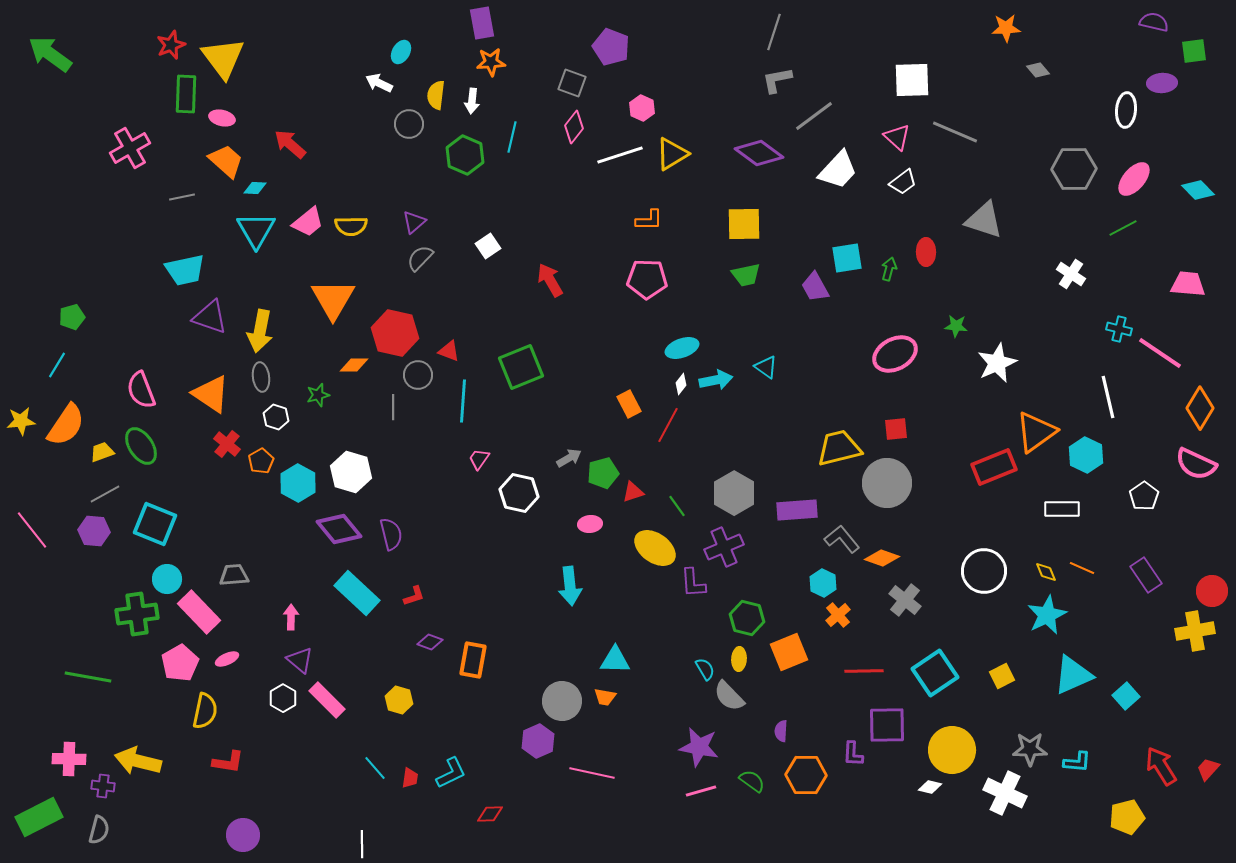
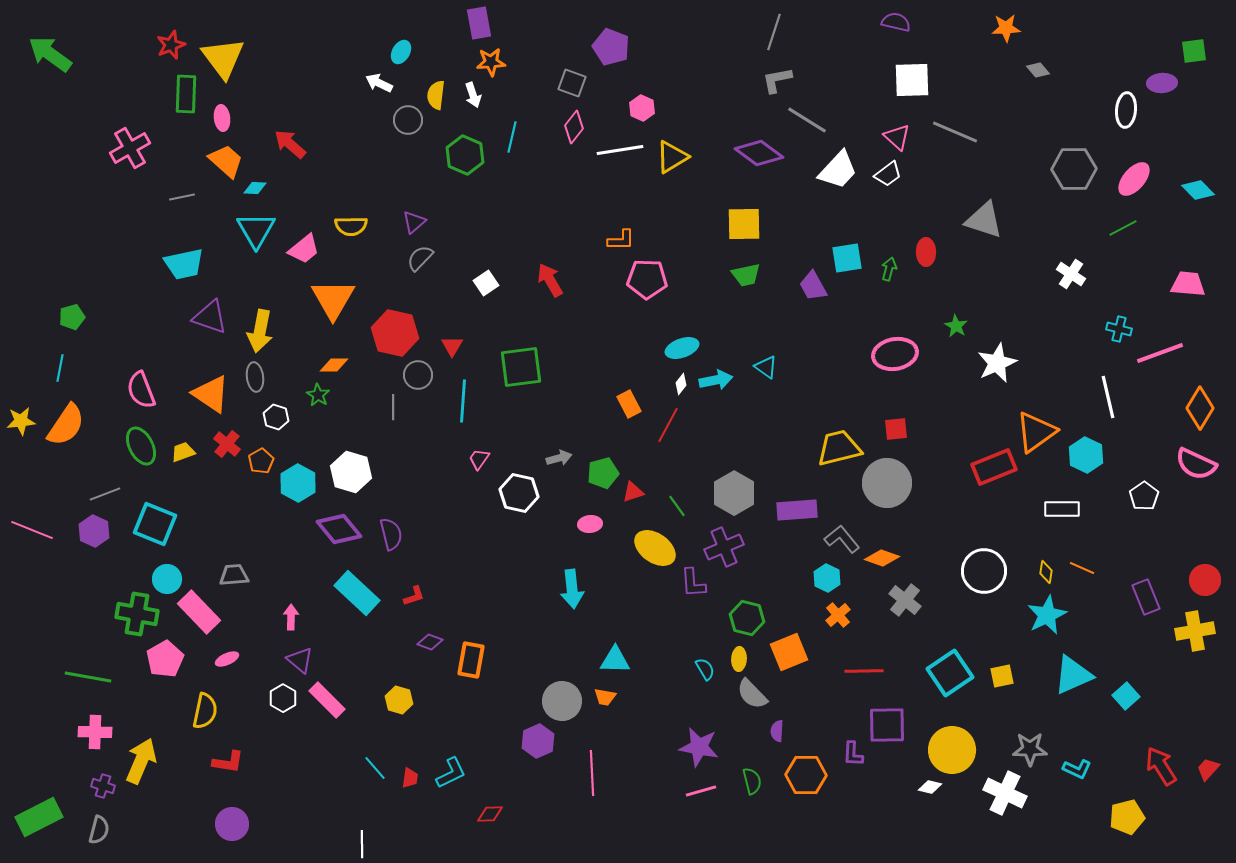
purple semicircle at (1154, 22): moved 258 px left
purple rectangle at (482, 23): moved 3 px left
white arrow at (472, 101): moved 1 px right, 6 px up; rotated 25 degrees counterclockwise
gray line at (814, 116): moved 7 px left, 4 px down; rotated 69 degrees clockwise
pink ellipse at (222, 118): rotated 70 degrees clockwise
gray circle at (409, 124): moved 1 px left, 4 px up
yellow triangle at (672, 154): moved 3 px down
white line at (620, 155): moved 5 px up; rotated 9 degrees clockwise
white trapezoid at (903, 182): moved 15 px left, 8 px up
orange L-shape at (649, 220): moved 28 px left, 20 px down
pink trapezoid at (308, 222): moved 4 px left, 27 px down
white square at (488, 246): moved 2 px left, 37 px down
cyan trapezoid at (185, 270): moved 1 px left, 6 px up
purple trapezoid at (815, 287): moved 2 px left, 1 px up
green star at (956, 326): rotated 25 degrees clockwise
red triangle at (449, 351): moved 3 px right, 5 px up; rotated 40 degrees clockwise
pink line at (1160, 353): rotated 54 degrees counterclockwise
pink ellipse at (895, 354): rotated 18 degrees clockwise
cyan line at (57, 365): moved 3 px right, 3 px down; rotated 20 degrees counterclockwise
orange diamond at (354, 365): moved 20 px left
green square at (521, 367): rotated 15 degrees clockwise
gray ellipse at (261, 377): moved 6 px left
green star at (318, 395): rotated 25 degrees counterclockwise
green ellipse at (141, 446): rotated 6 degrees clockwise
yellow trapezoid at (102, 452): moved 81 px right
gray arrow at (569, 458): moved 10 px left; rotated 15 degrees clockwise
gray line at (105, 494): rotated 8 degrees clockwise
pink line at (32, 530): rotated 30 degrees counterclockwise
purple hexagon at (94, 531): rotated 20 degrees clockwise
yellow diamond at (1046, 572): rotated 30 degrees clockwise
purple rectangle at (1146, 575): moved 22 px down; rotated 12 degrees clockwise
cyan hexagon at (823, 583): moved 4 px right, 5 px up
cyan arrow at (570, 586): moved 2 px right, 3 px down
red circle at (1212, 591): moved 7 px left, 11 px up
green cross at (137, 614): rotated 18 degrees clockwise
orange rectangle at (473, 660): moved 2 px left
pink pentagon at (180, 663): moved 15 px left, 4 px up
cyan square at (935, 673): moved 15 px right
yellow square at (1002, 676): rotated 15 degrees clockwise
gray semicircle at (729, 696): moved 23 px right, 2 px up
purple semicircle at (781, 731): moved 4 px left
pink cross at (69, 759): moved 26 px right, 27 px up
yellow arrow at (138, 761): moved 3 px right; rotated 99 degrees clockwise
cyan L-shape at (1077, 762): moved 7 px down; rotated 20 degrees clockwise
pink line at (592, 773): rotated 75 degrees clockwise
green semicircle at (752, 781): rotated 40 degrees clockwise
purple cross at (103, 786): rotated 10 degrees clockwise
purple circle at (243, 835): moved 11 px left, 11 px up
